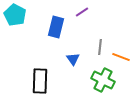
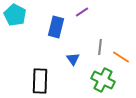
orange line: rotated 12 degrees clockwise
